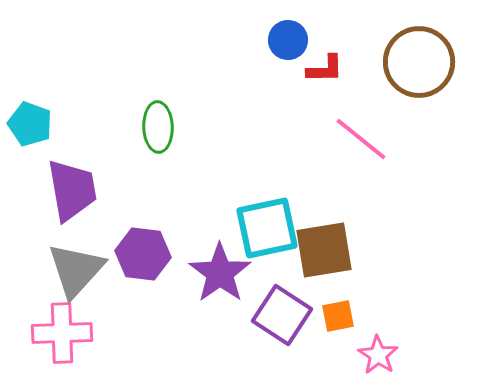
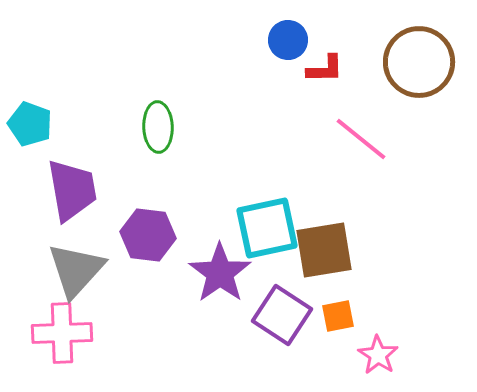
purple hexagon: moved 5 px right, 19 px up
